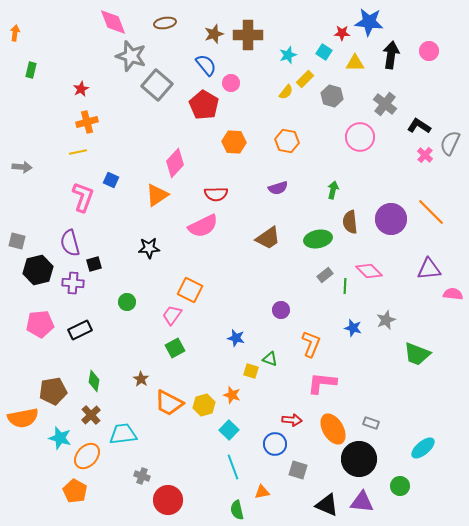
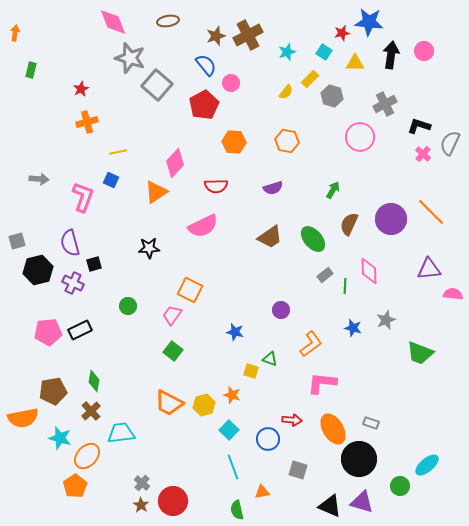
brown ellipse at (165, 23): moved 3 px right, 2 px up
red star at (342, 33): rotated 14 degrees counterclockwise
brown star at (214, 34): moved 2 px right, 2 px down
brown cross at (248, 35): rotated 28 degrees counterclockwise
pink circle at (429, 51): moved 5 px left
cyan star at (288, 55): moved 1 px left, 3 px up
gray star at (131, 56): moved 1 px left, 2 px down
yellow rectangle at (305, 79): moved 5 px right
gray cross at (385, 104): rotated 25 degrees clockwise
red pentagon at (204, 105): rotated 12 degrees clockwise
black L-shape at (419, 126): rotated 15 degrees counterclockwise
yellow line at (78, 152): moved 40 px right
pink cross at (425, 155): moved 2 px left, 1 px up
gray arrow at (22, 167): moved 17 px right, 12 px down
purple semicircle at (278, 188): moved 5 px left
green arrow at (333, 190): rotated 18 degrees clockwise
red semicircle at (216, 194): moved 8 px up
orange triangle at (157, 195): moved 1 px left, 3 px up
brown semicircle at (350, 222): moved 1 px left, 2 px down; rotated 30 degrees clockwise
brown trapezoid at (268, 238): moved 2 px right, 1 px up
green ellipse at (318, 239): moved 5 px left; rotated 60 degrees clockwise
gray square at (17, 241): rotated 30 degrees counterclockwise
pink diamond at (369, 271): rotated 44 degrees clockwise
purple cross at (73, 283): rotated 20 degrees clockwise
green circle at (127, 302): moved 1 px right, 4 px down
pink pentagon at (40, 324): moved 8 px right, 8 px down
blue star at (236, 338): moved 1 px left, 6 px up
orange L-shape at (311, 344): rotated 32 degrees clockwise
green square at (175, 348): moved 2 px left, 3 px down; rotated 24 degrees counterclockwise
green trapezoid at (417, 354): moved 3 px right, 1 px up
brown star at (141, 379): moved 126 px down
brown cross at (91, 415): moved 4 px up
cyan trapezoid at (123, 434): moved 2 px left, 1 px up
blue circle at (275, 444): moved 7 px left, 5 px up
cyan ellipse at (423, 448): moved 4 px right, 17 px down
gray cross at (142, 476): moved 7 px down; rotated 21 degrees clockwise
orange pentagon at (75, 491): moved 5 px up; rotated 10 degrees clockwise
red circle at (168, 500): moved 5 px right, 1 px down
purple triangle at (362, 502): rotated 10 degrees clockwise
black triangle at (327, 505): moved 3 px right, 1 px down
